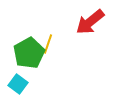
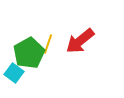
red arrow: moved 10 px left, 19 px down
cyan square: moved 4 px left, 11 px up
